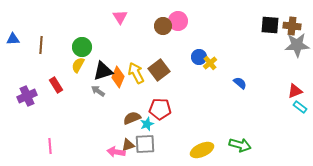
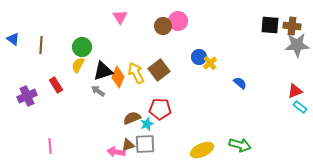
blue triangle: rotated 40 degrees clockwise
